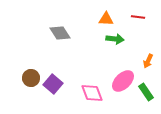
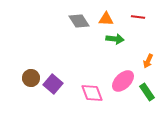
gray diamond: moved 19 px right, 12 px up
green rectangle: moved 1 px right
